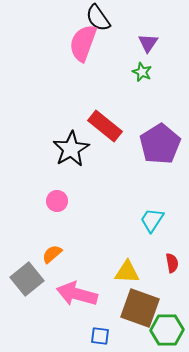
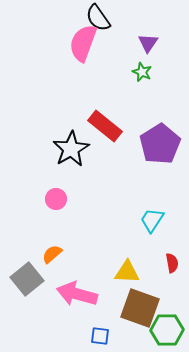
pink circle: moved 1 px left, 2 px up
